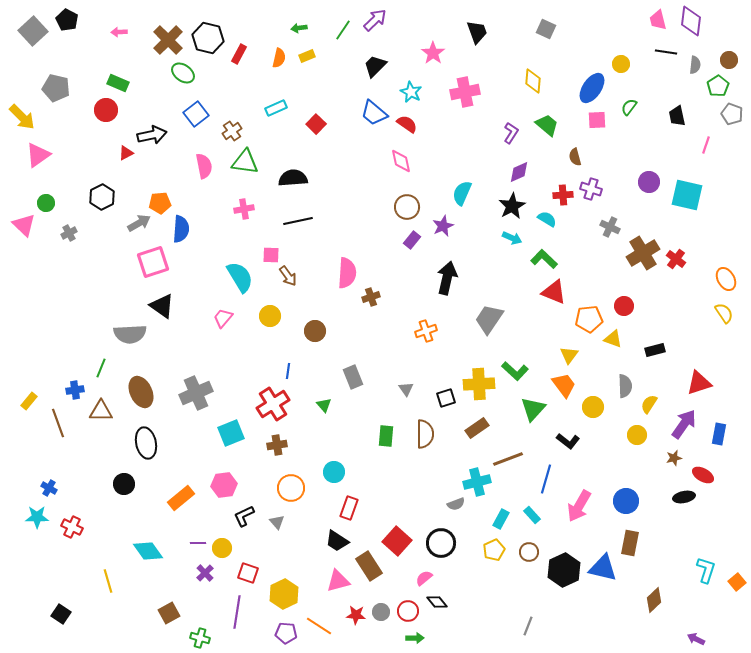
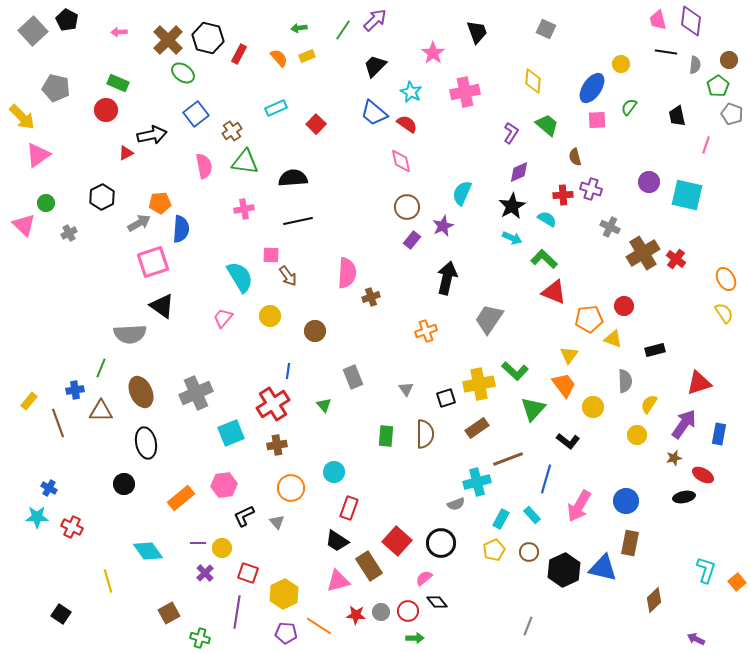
orange semicircle at (279, 58): rotated 54 degrees counterclockwise
yellow cross at (479, 384): rotated 8 degrees counterclockwise
gray semicircle at (625, 386): moved 5 px up
